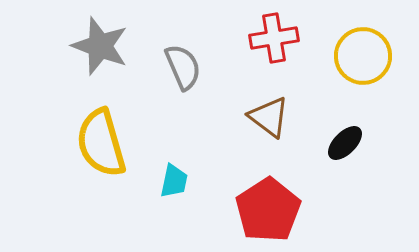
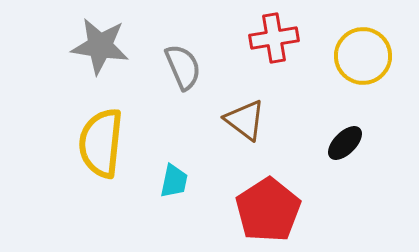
gray star: rotated 12 degrees counterclockwise
brown triangle: moved 24 px left, 3 px down
yellow semicircle: rotated 22 degrees clockwise
